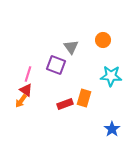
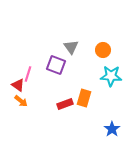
orange circle: moved 10 px down
red triangle: moved 8 px left, 5 px up
orange arrow: rotated 88 degrees counterclockwise
